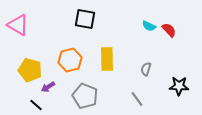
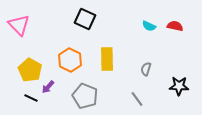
black square: rotated 15 degrees clockwise
pink triangle: moved 1 px right; rotated 15 degrees clockwise
red semicircle: moved 6 px right, 4 px up; rotated 35 degrees counterclockwise
orange hexagon: rotated 20 degrees counterclockwise
yellow pentagon: rotated 15 degrees clockwise
purple arrow: rotated 16 degrees counterclockwise
black line: moved 5 px left, 7 px up; rotated 16 degrees counterclockwise
